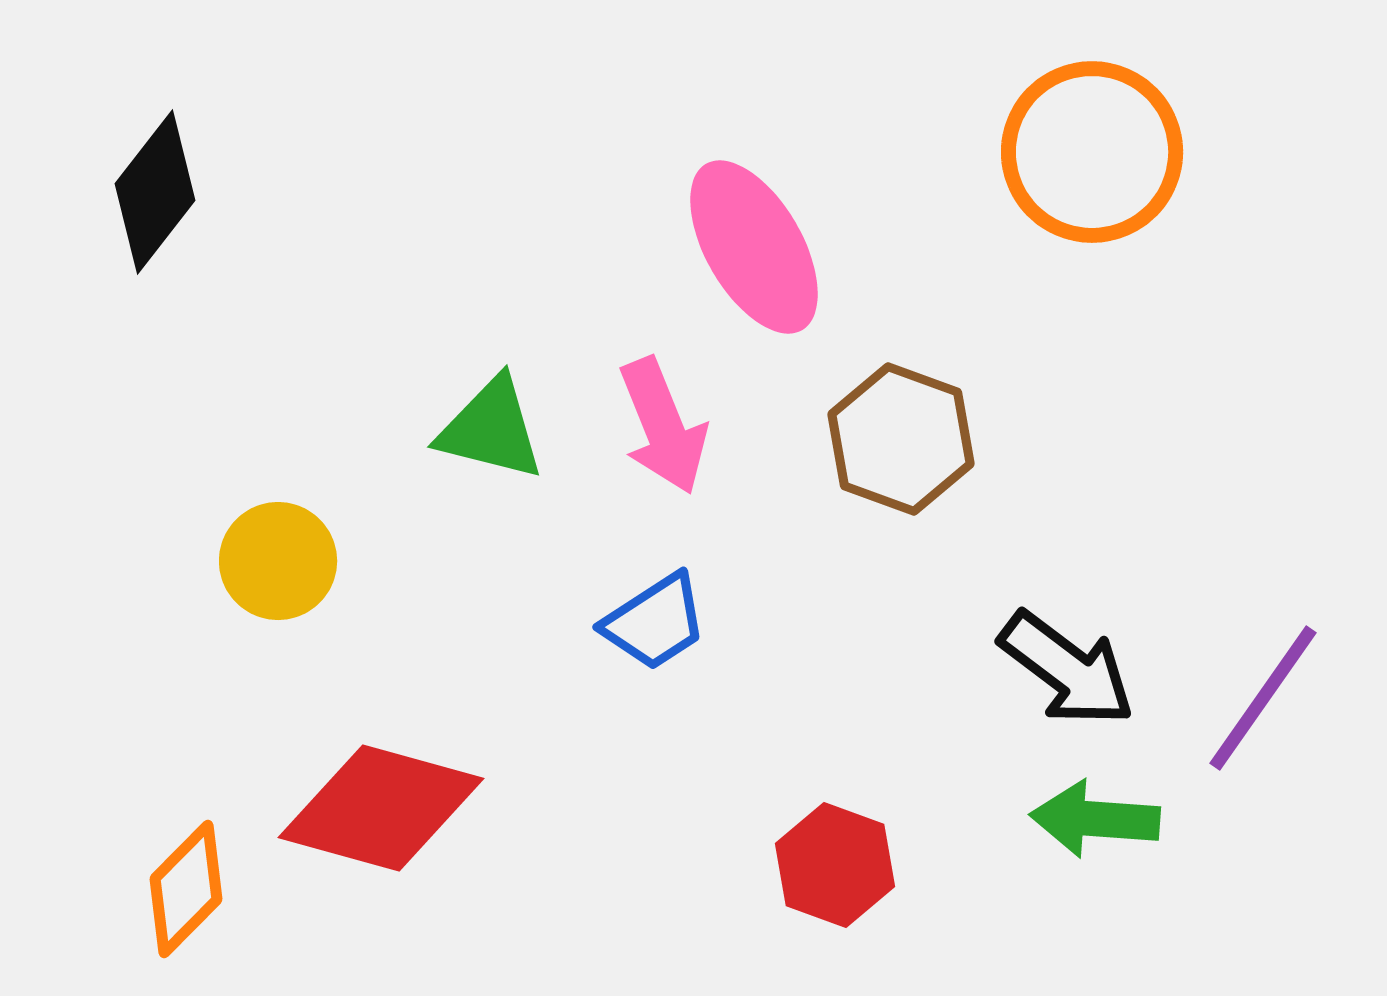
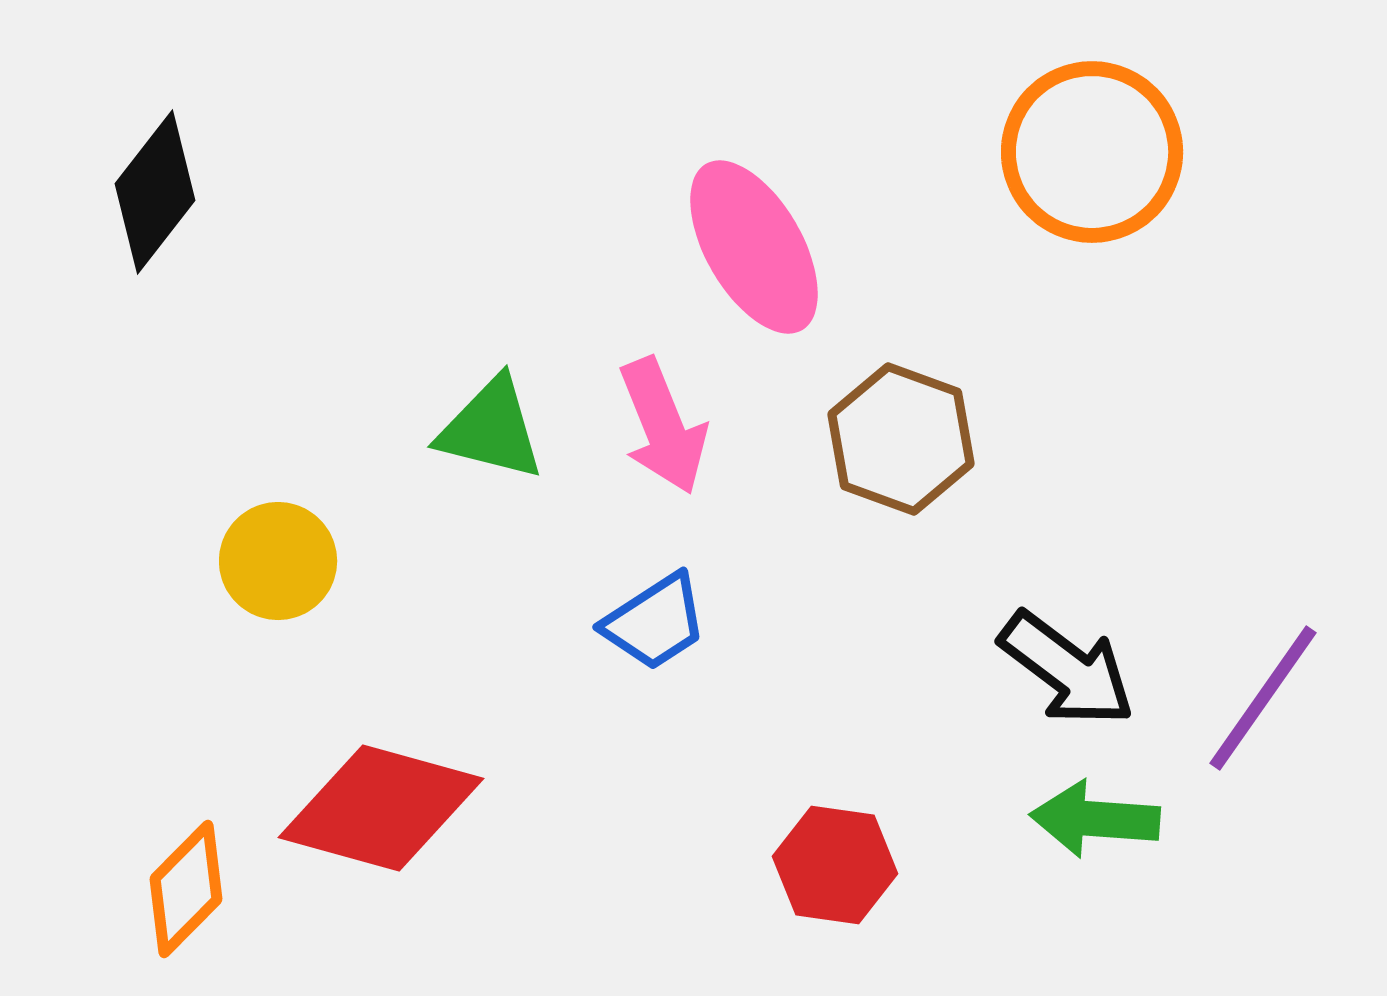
red hexagon: rotated 12 degrees counterclockwise
